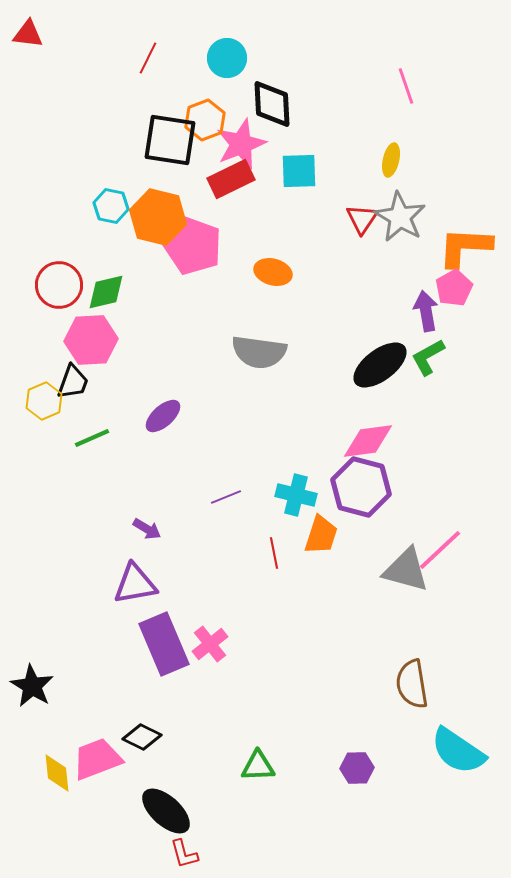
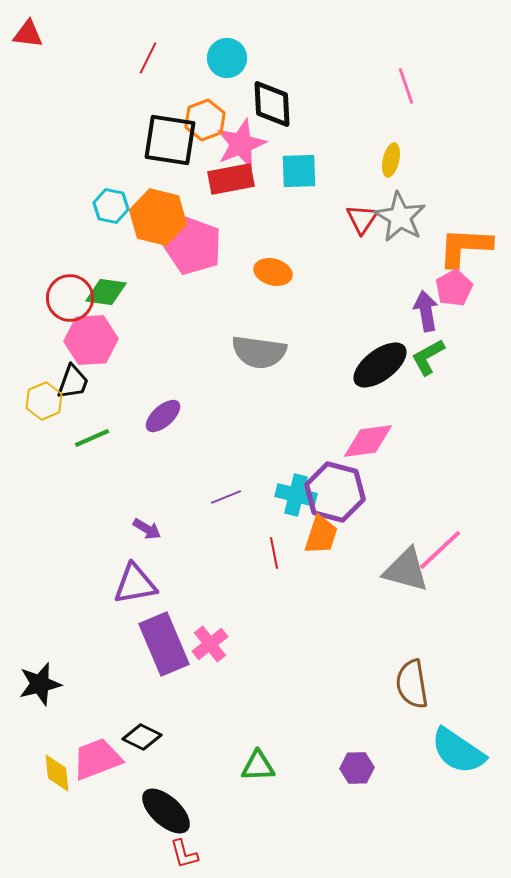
red rectangle at (231, 179): rotated 15 degrees clockwise
red circle at (59, 285): moved 11 px right, 13 px down
green diamond at (106, 292): rotated 21 degrees clockwise
purple hexagon at (361, 487): moved 26 px left, 5 px down
black star at (32, 686): moved 8 px right, 2 px up; rotated 27 degrees clockwise
